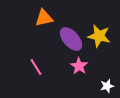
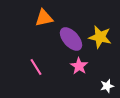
yellow star: moved 1 px right, 1 px down
